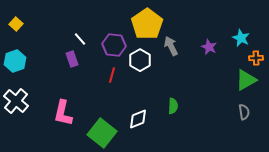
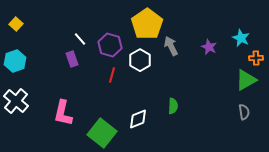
purple hexagon: moved 4 px left; rotated 10 degrees clockwise
